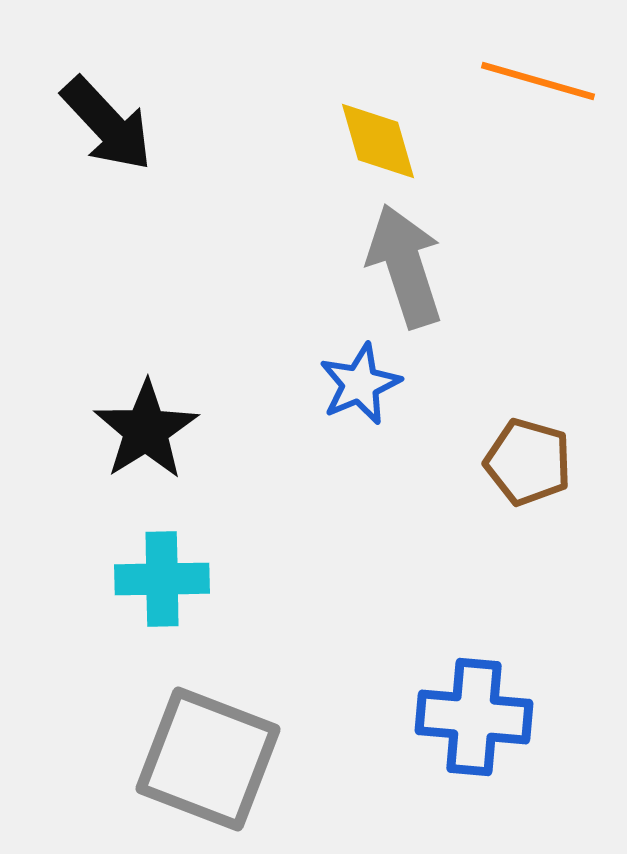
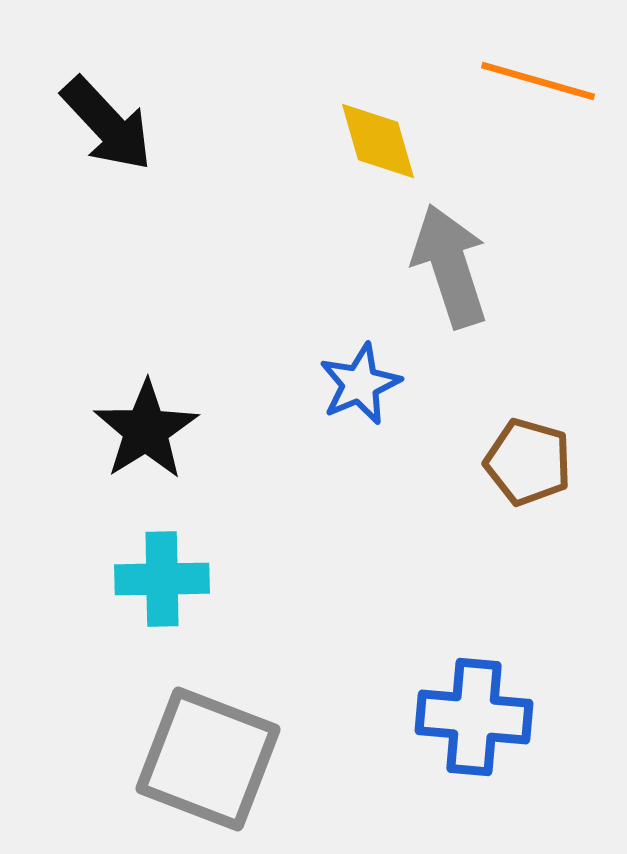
gray arrow: moved 45 px right
